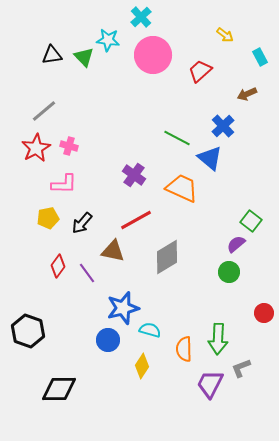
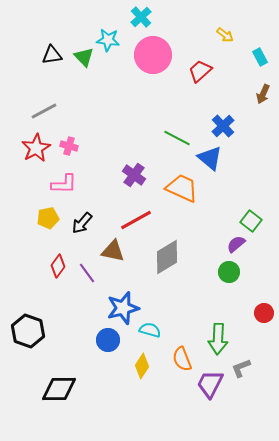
brown arrow: moved 16 px right; rotated 42 degrees counterclockwise
gray line: rotated 12 degrees clockwise
orange semicircle: moved 2 px left, 10 px down; rotated 20 degrees counterclockwise
